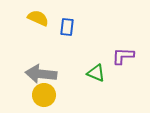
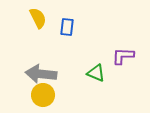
yellow semicircle: rotated 40 degrees clockwise
yellow circle: moved 1 px left
